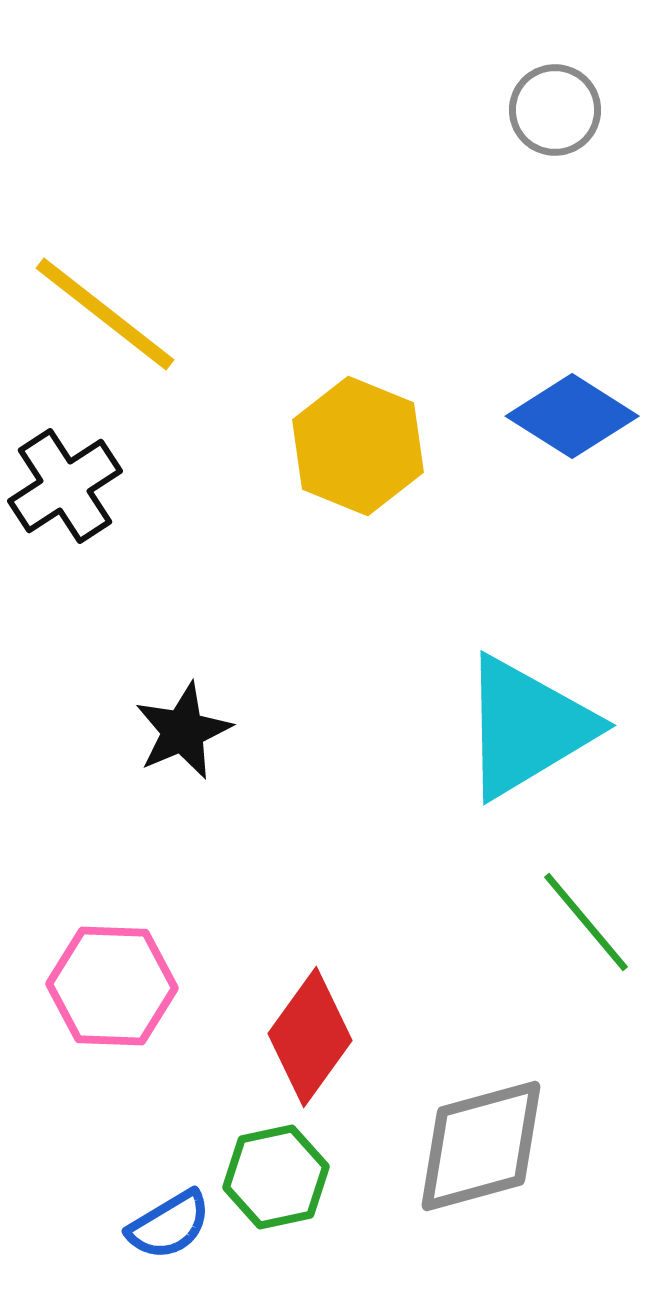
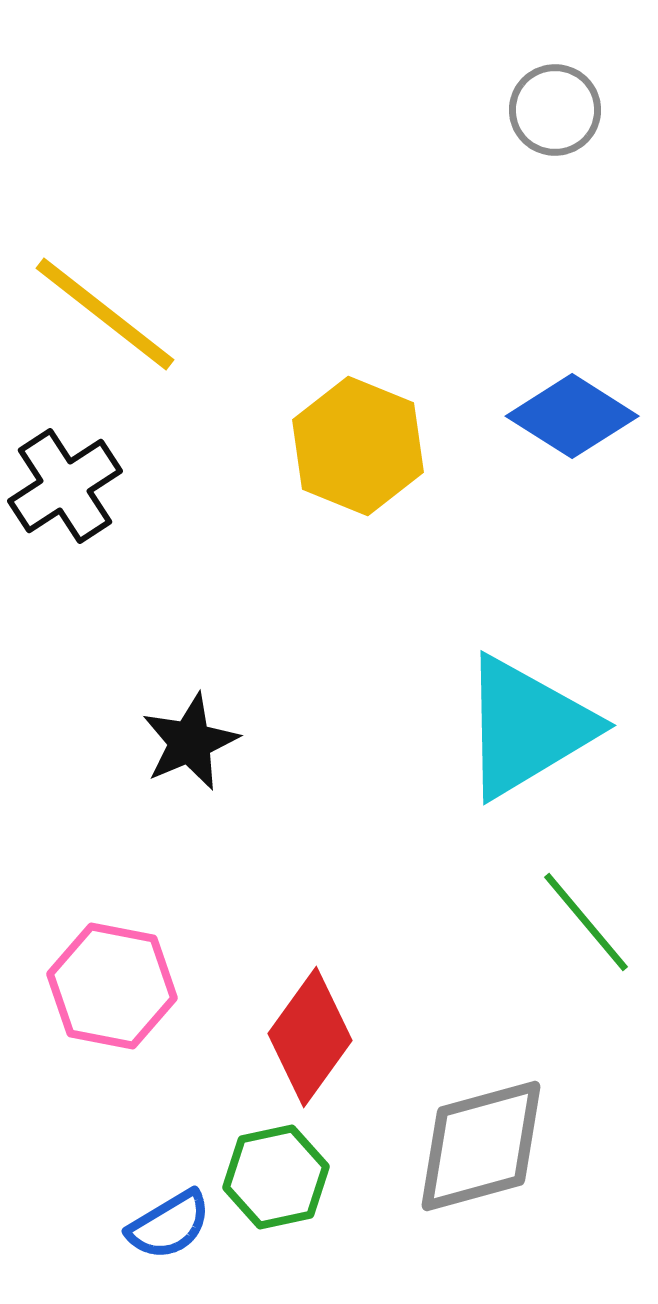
black star: moved 7 px right, 11 px down
pink hexagon: rotated 9 degrees clockwise
